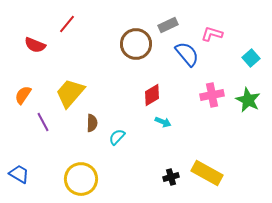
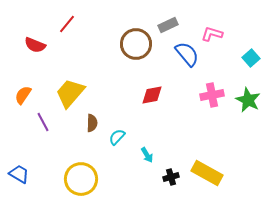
red diamond: rotated 20 degrees clockwise
cyan arrow: moved 16 px left, 33 px down; rotated 35 degrees clockwise
